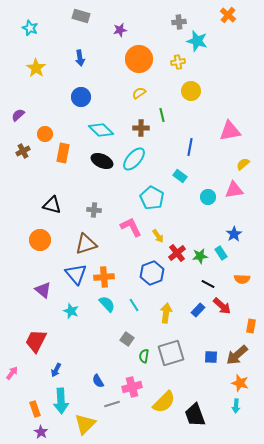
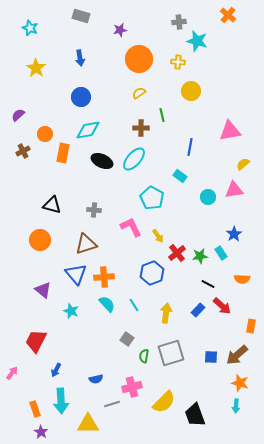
yellow cross at (178, 62): rotated 16 degrees clockwise
cyan diamond at (101, 130): moved 13 px left; rotated 55 degrees counterclockwise
blue semicircle at (98, 381): moved 2 px left, 2 px up; rotated 72 degrees counterclockwise
yellow triangle at (85, 424): moved 3 px right; rotated 45 degrees clockwise
